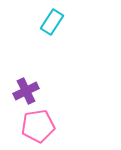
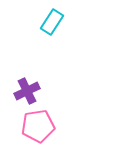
purple cross: moved 1 px right
